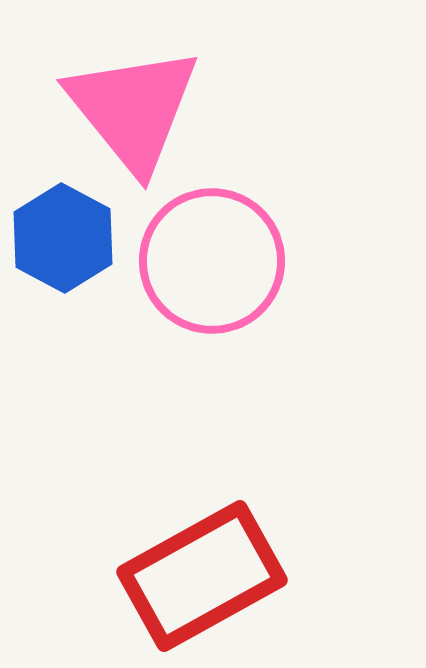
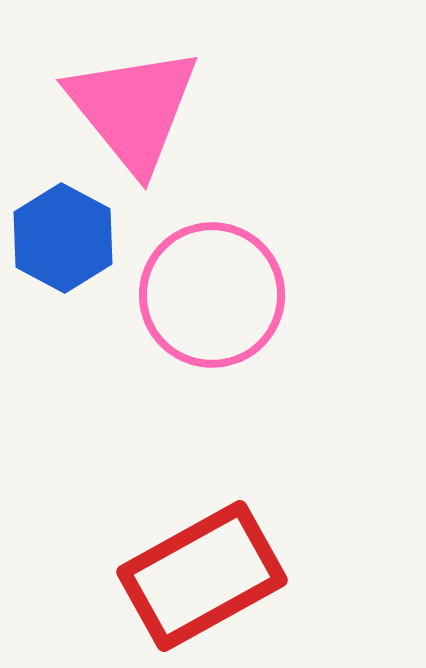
pink circle: moved 34 px down
